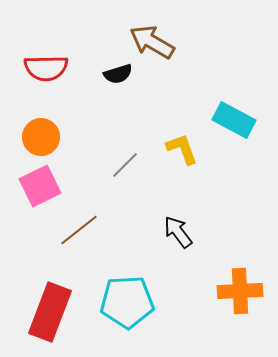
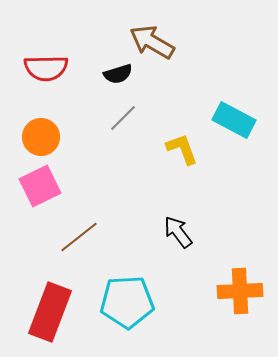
gray line: moved 2 px left, 47 px up
brown line: moved 7 px down
